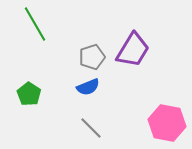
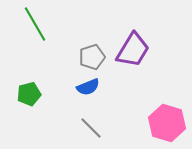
green pentagon: rotated 25 degrees clockwise
pink hexagon: rotated 6 degrees clockwise
